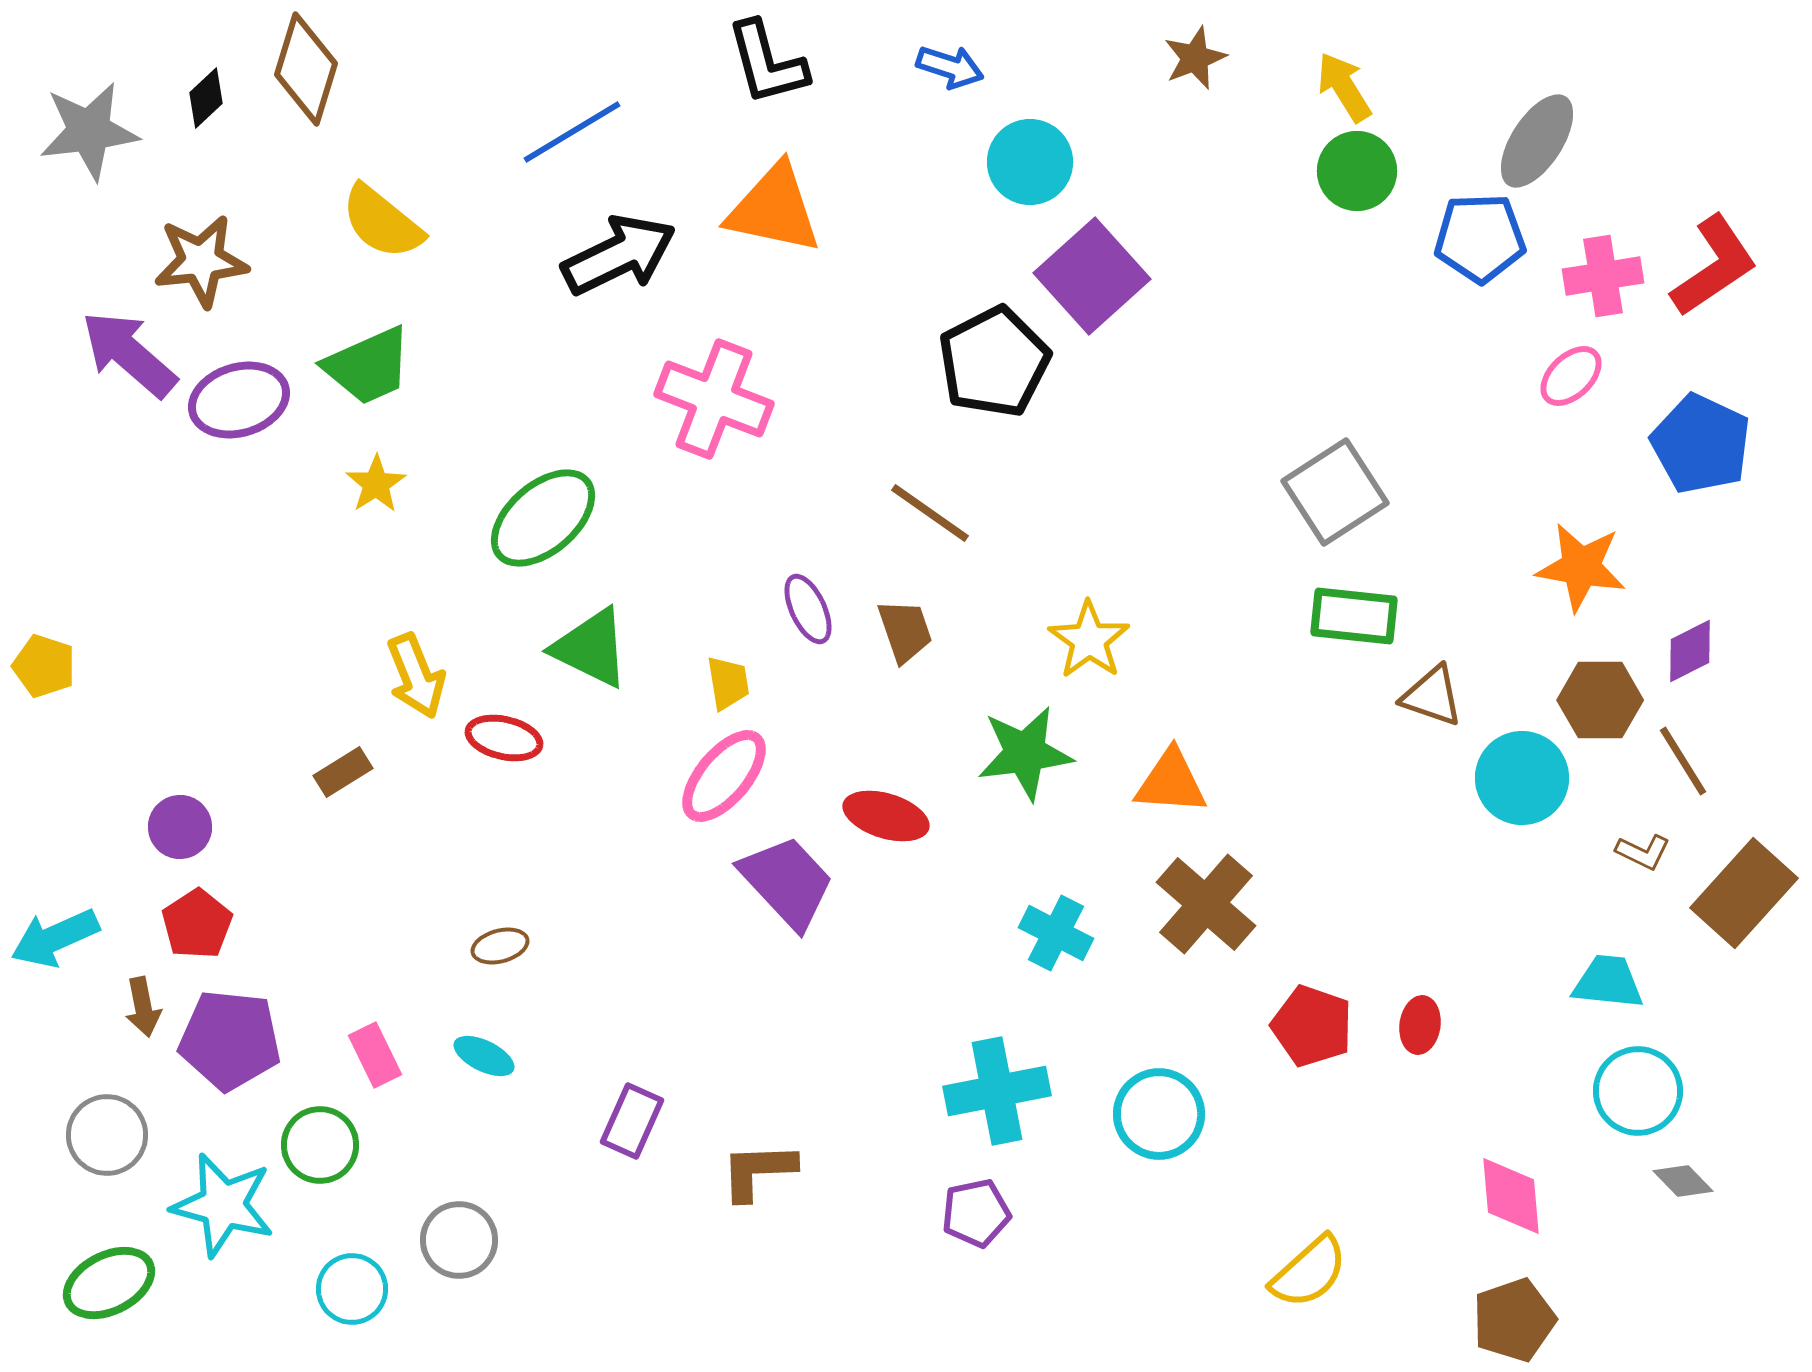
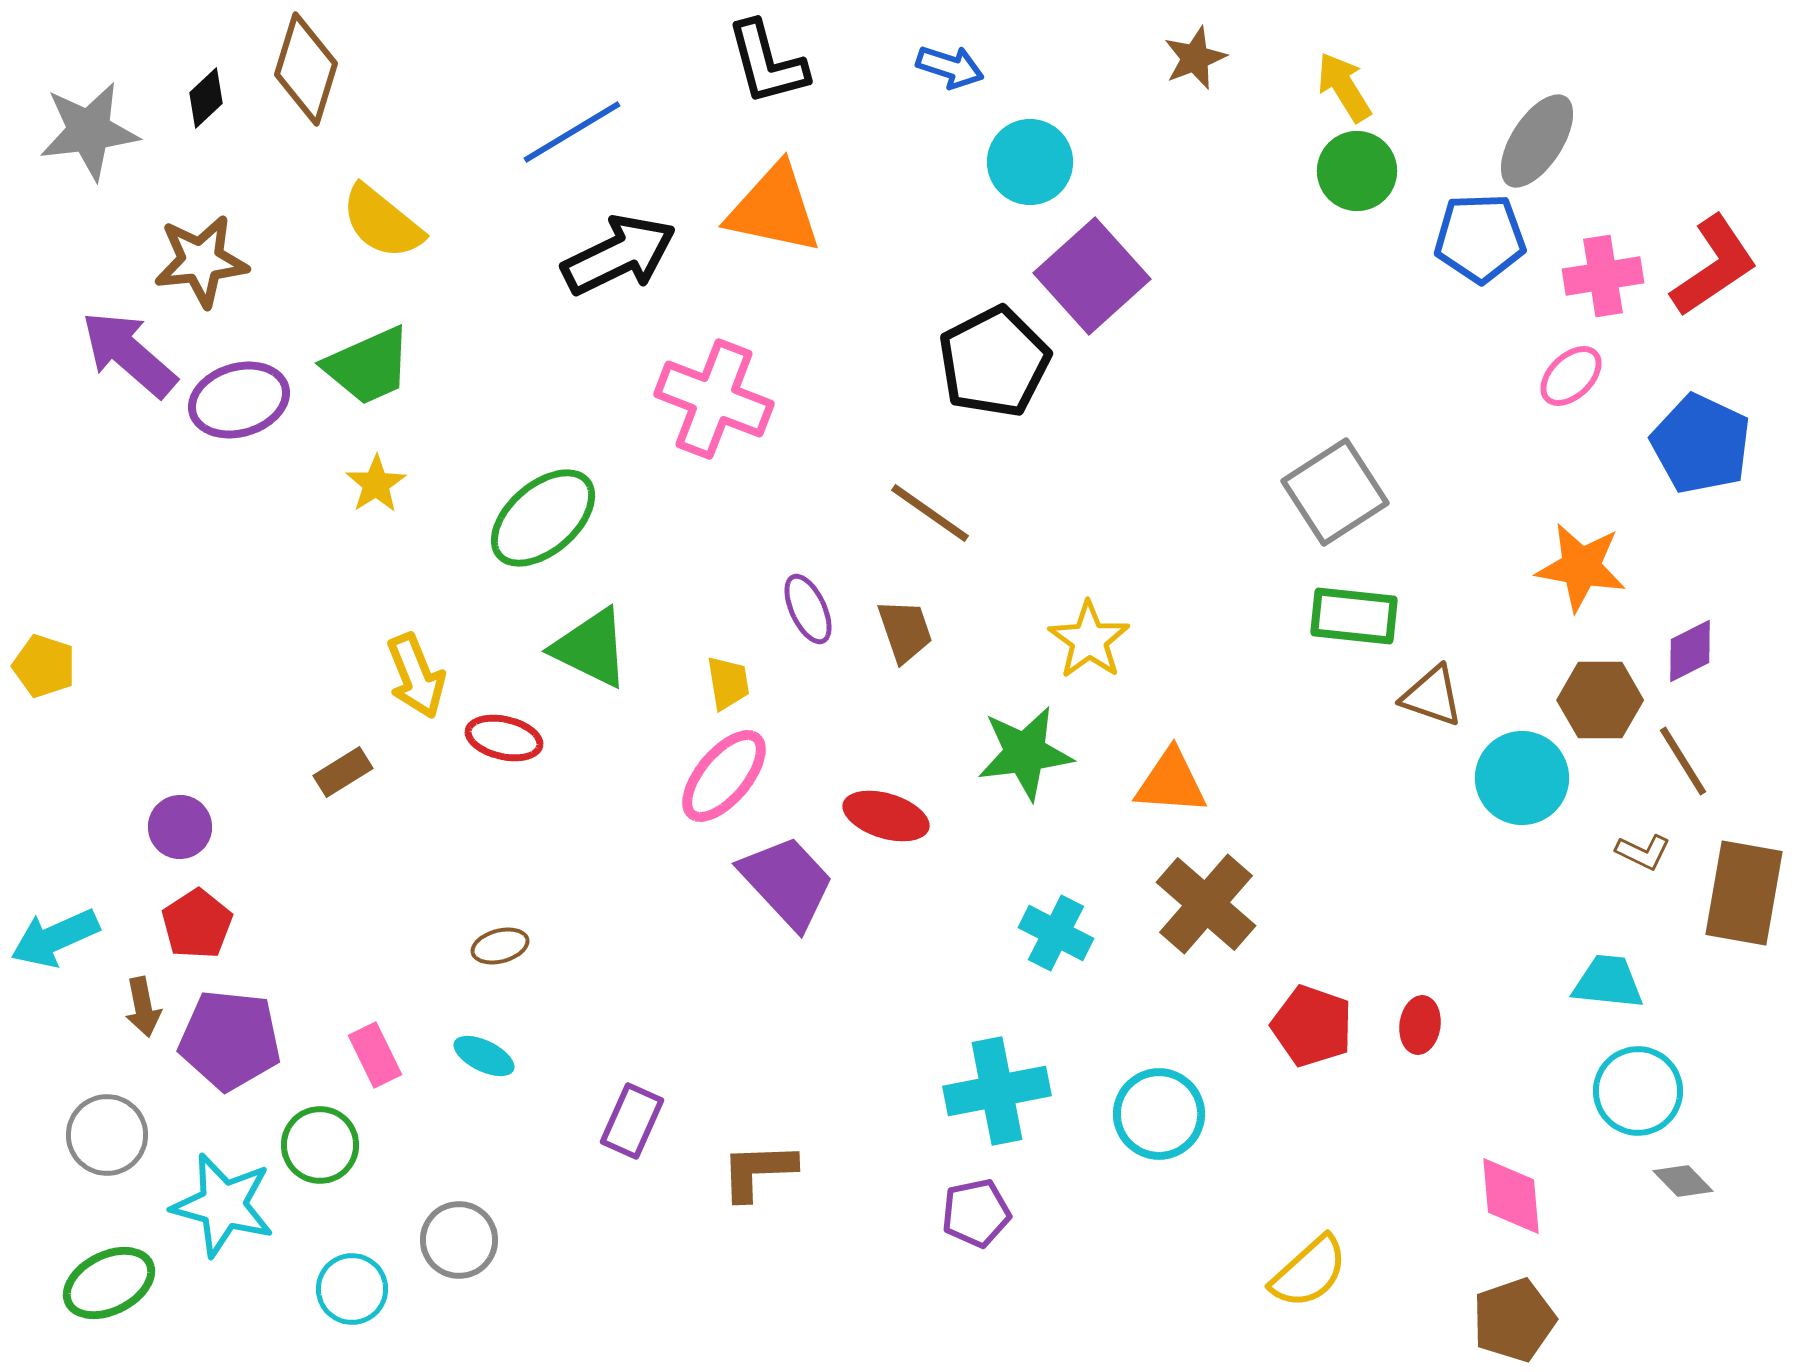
brown rectangle at (1744, 893): rotated 32 degrees counterclockwise
